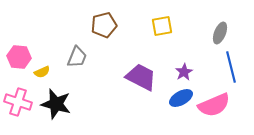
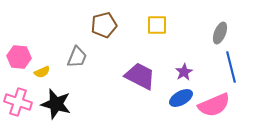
yellow square: moved 5 px left, 1 px up; rotated 10 degrees clockwise
purple trapezoid: moved 1 px left, 1 px up
